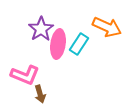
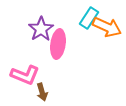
cyan rectangle: moved 10 px right, 26 px up
brown arrow: moved 2 px right, 2 px up
